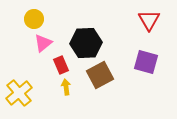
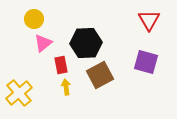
red rectangle: rotated 12 degrees clockwise
